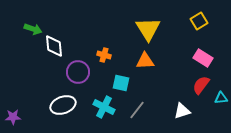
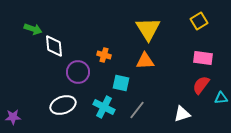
pink rectangle: rotated 24 degrees counterclockwise
white triangle: moved 3 px down
